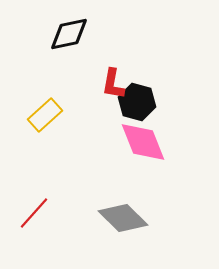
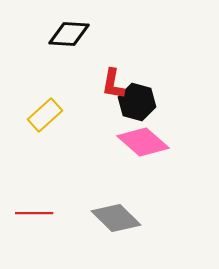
black diamond: rotated 15 degrees clockwise
pink diamond: rotated 27 degrees counterclockwise
red line: rotated 48 degrees clockwise
gray diamond: moved 7 px left
